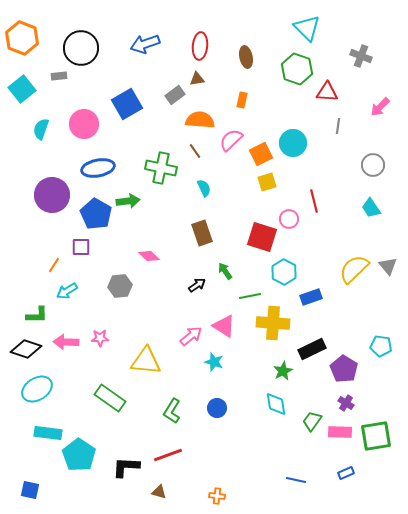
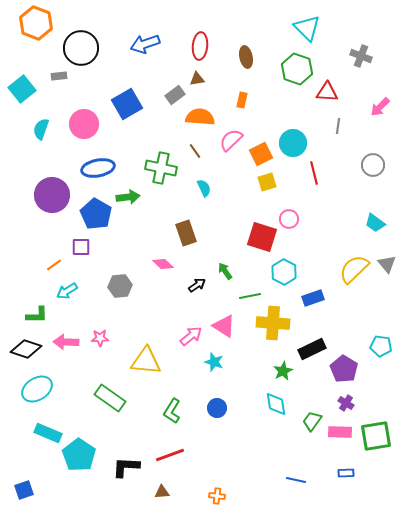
orange hexagon at (22, 38): moved 14 px right, 15 px up
orange semicircle at (200, 120): moved 3 px up
green arrow at (128, 201): moved 4 px up
red line at (314, 201): moved 28 px up
cyan trapezoid at (371, 208): moved 4 px right, 15 px down; rotated 20 degrees counterclockwise
brown rectangle at (202, 233): moved 16 px left
pink diamond at (149, 256): moved 14 px right, 8 px down
orange line at (54, 265): rotated 21 degrees clockwise
gray triangle at (388, 266): moved 1 px left, 2 px up
blue rectangle at (311, 297): moved 2 px right, 1 px down
cyan rectangle at (48, 433): rotated 16 degrees clockwise
red line at (168, 455): moved 2 px right
blue rectangle at (346, 473): rotated 21 degrees clockwise
blue square at (30, 490): moved 6 px left; rotated 30 degrees counterclockwise
brown triangle at (159, 492): moved 3 px right; rotated 21 degrees counterclockwise
